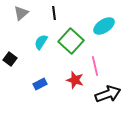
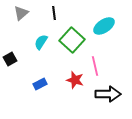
green square: moved 1 px right, 1 px up
black square: rotated 24 degrees clockwise
black arrow: rotated 20 degrees clockwise
